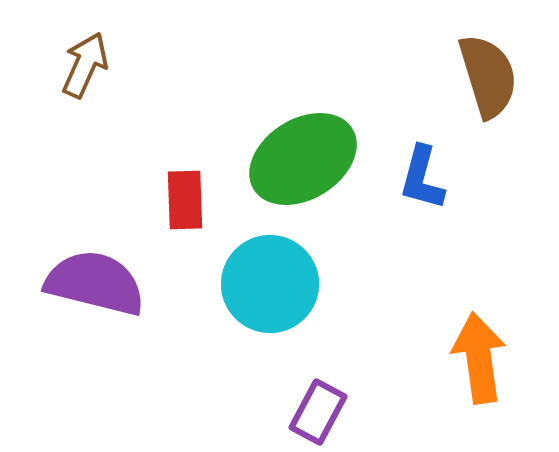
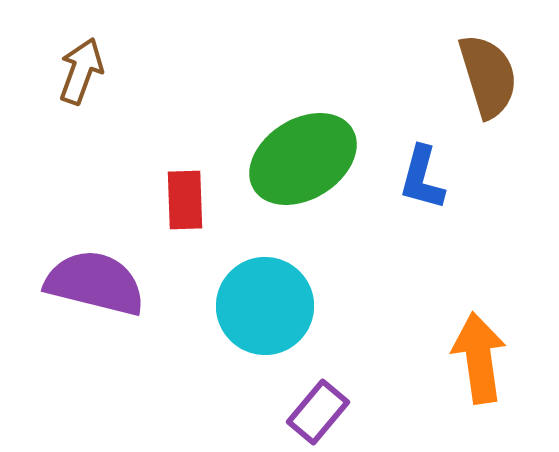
brown arrow: moved 4 px left, 6 px down; rotated 4 degrees counterclockwise
cyan circle: moved 5 px left, 22 px down
purple rectangle: rotated 12 degrees clockwise
